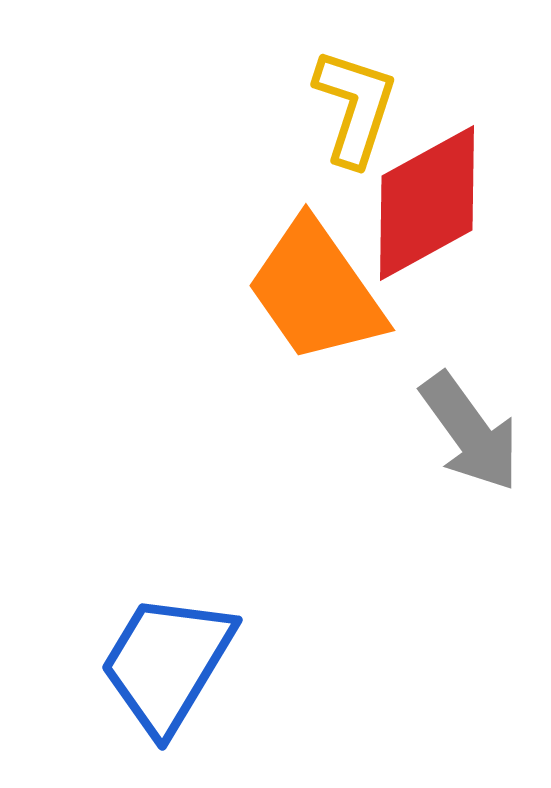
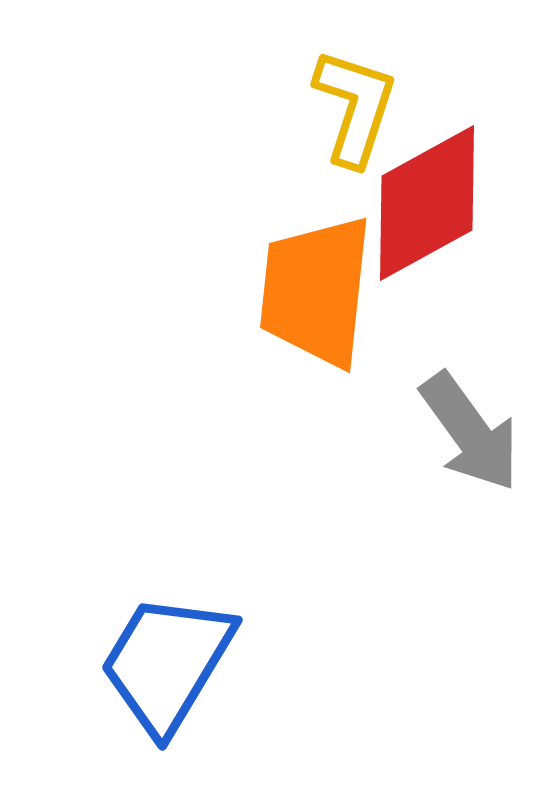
orange trapezoid: rotated 41 degrees clockwise
